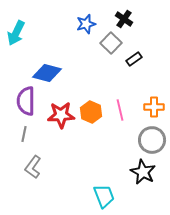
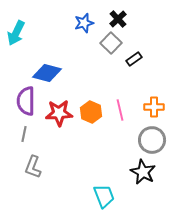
black cross: moved 6 px left; rotated 12 degrees clockwise
blue star: moved 2 px left, 1 px up
red star: moved 2 px left, 2 px up
gray L-shape: rotated 15 degrees counterclockwise
